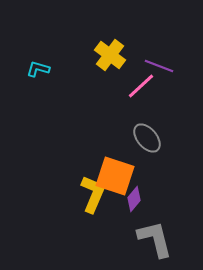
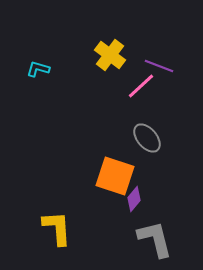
yellow L-shape: moved 36 px left, 34 px down; rotated 27 degrees counterclockwise
